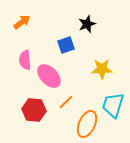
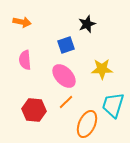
orange arrow: rotated 48 degrees clockwise
pink ellipse: moved 15 px right
